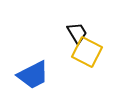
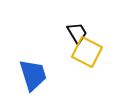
blue trapezoid: rotated 80 degrees counterclockwise
